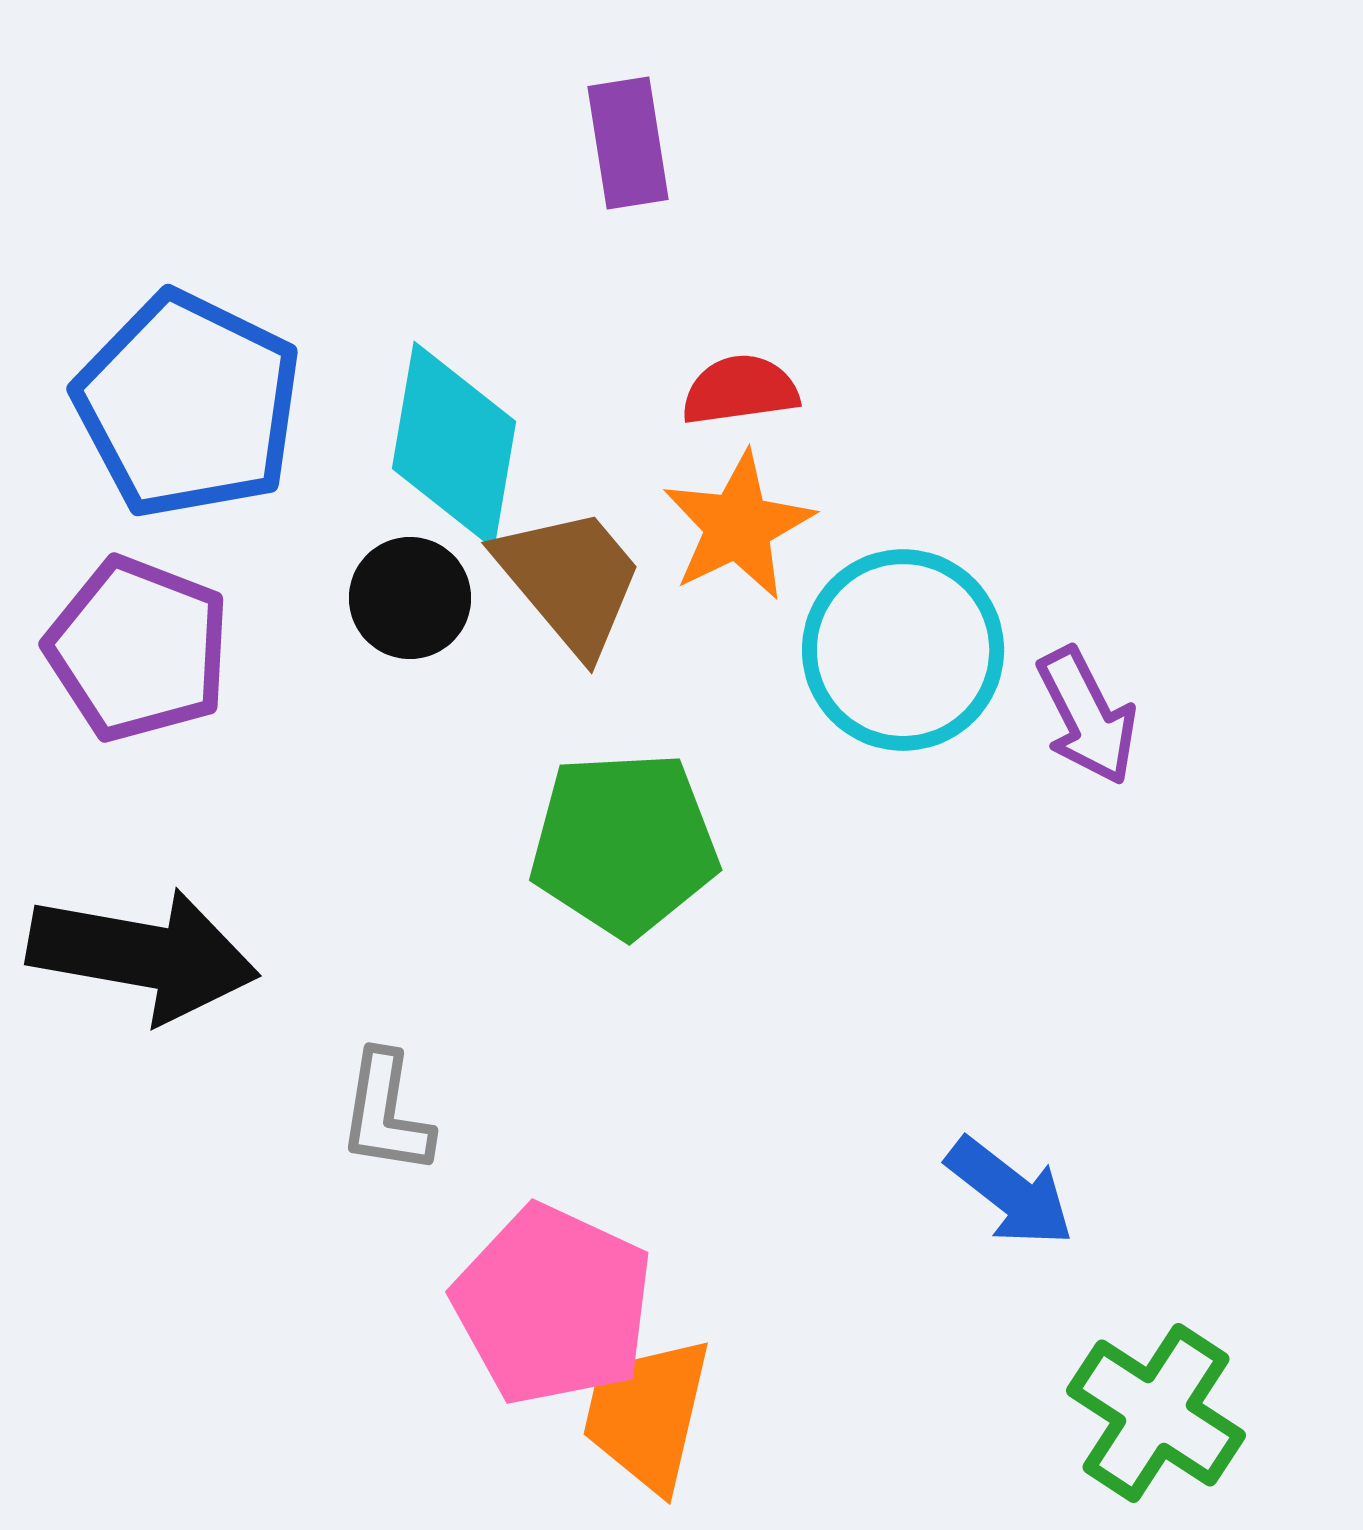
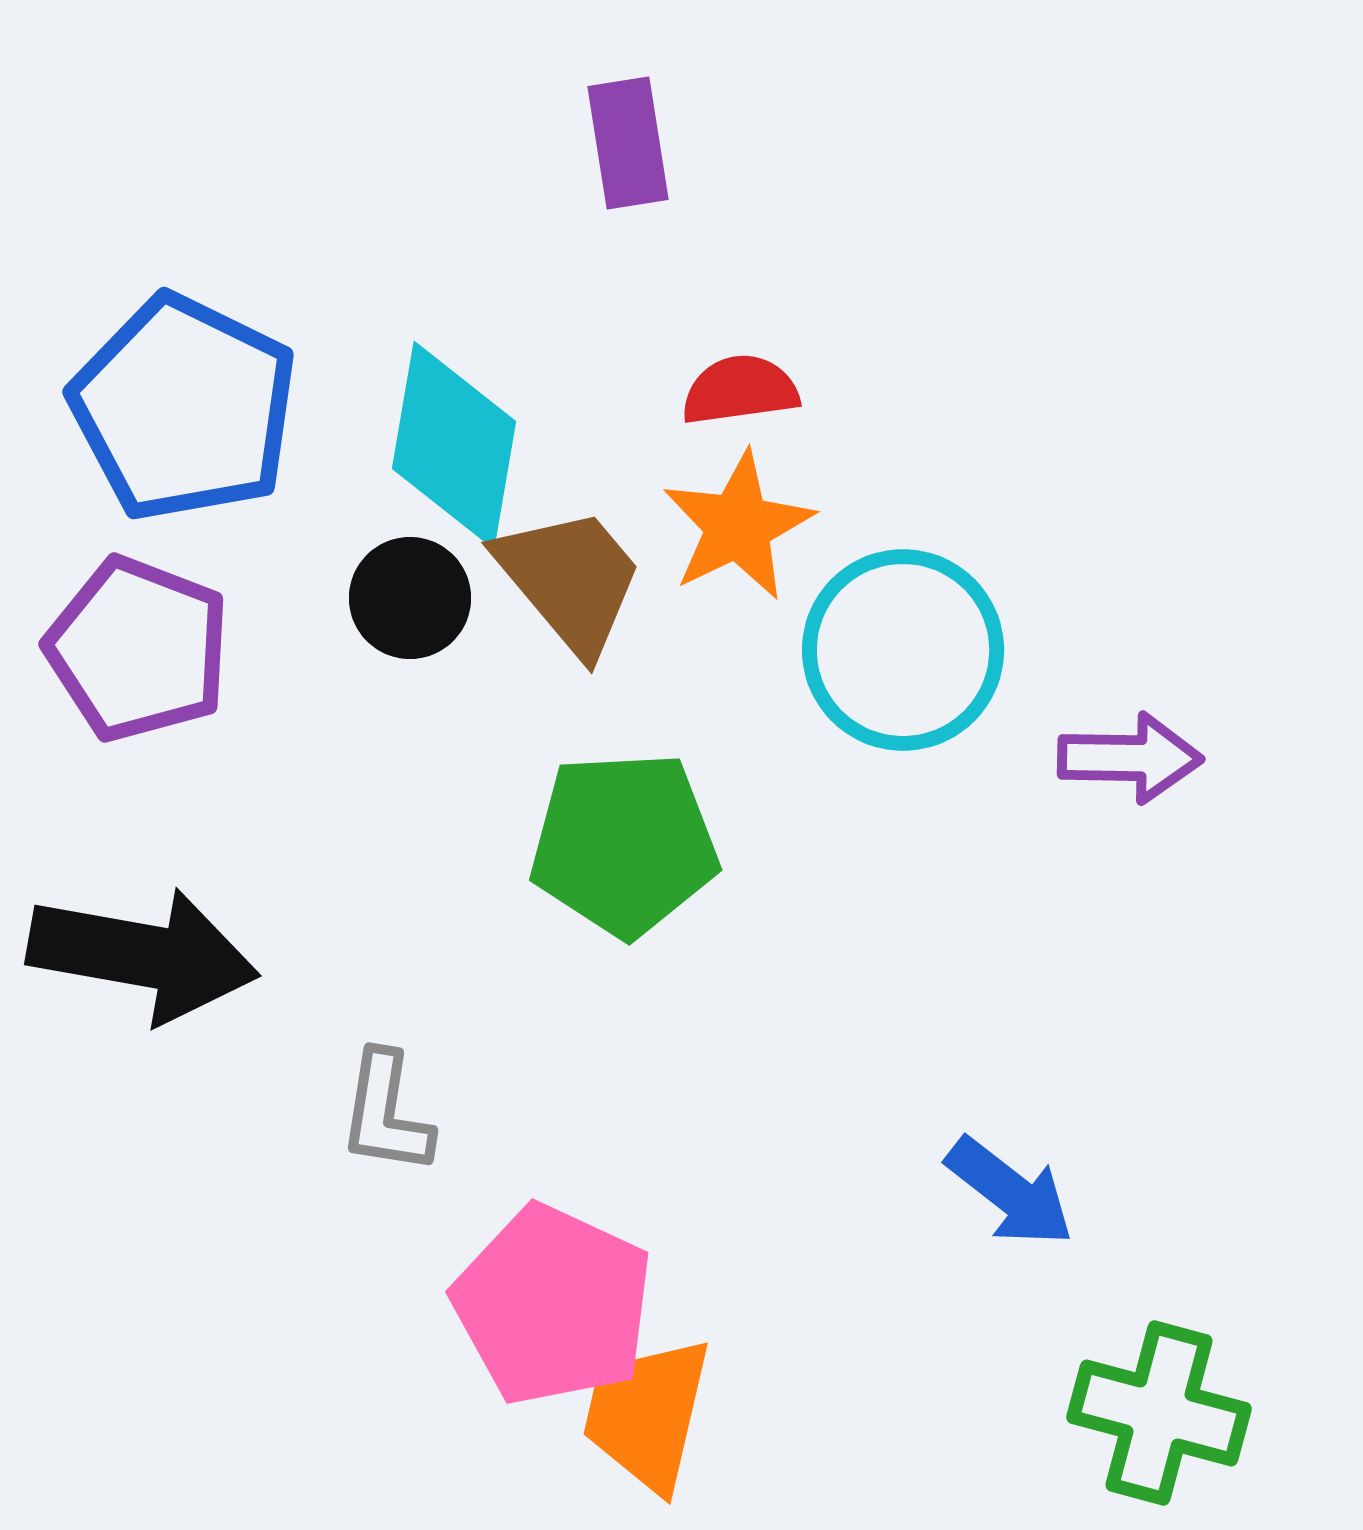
blue pentagon: moved 4 px left, 3 px down
purple arrow: moved 43 px right, 42 px down; rotated 62 degrees counterclockwise
green cross: moved 3 px right; rotated 18 degrees counterclockwise
